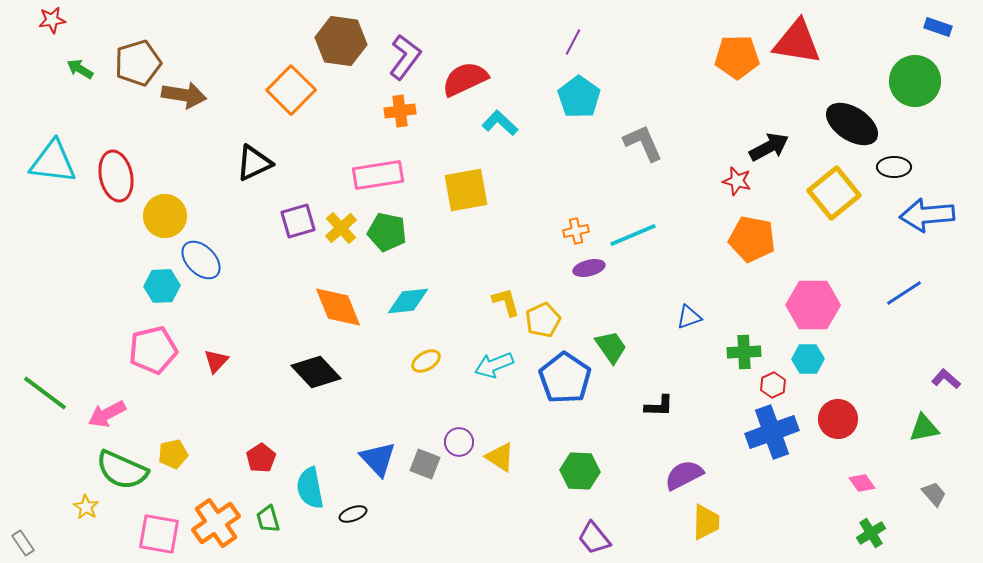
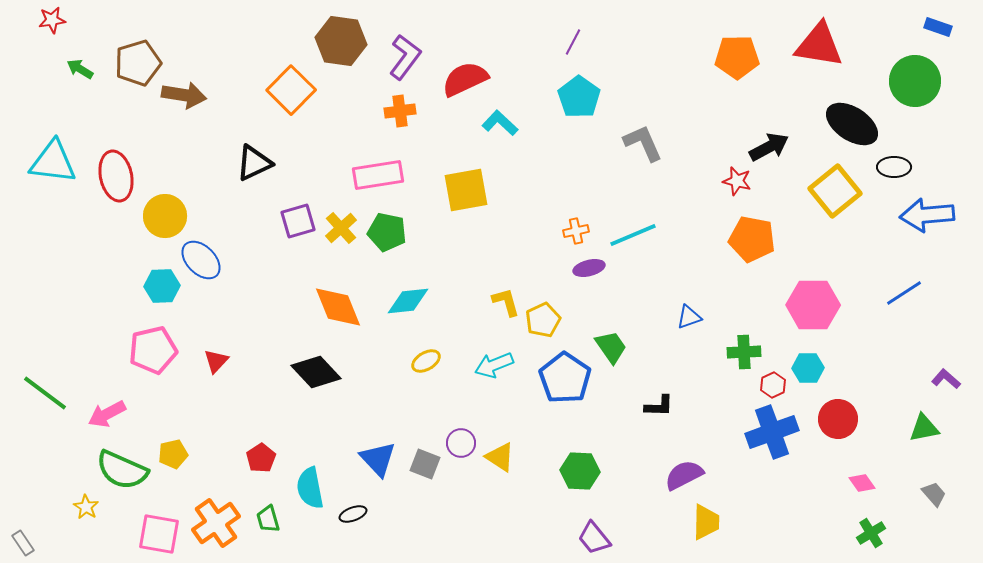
red triangle at (797, 42): moved 22 px right, 3 px down
yellow square at (834, 193): moved 1 px right, 2 px up
cyan hexagon at (808, 359): moved 9 px down
purple circle at (459, 442): moved 2 px right, 1 px down
